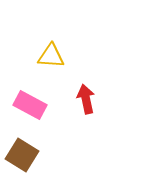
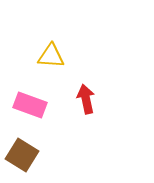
pink rectangle: rotated 8 degrees counterclockwise
